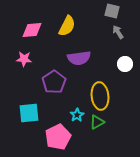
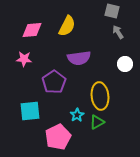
cyan square: moved 1 px right, 2 px up
